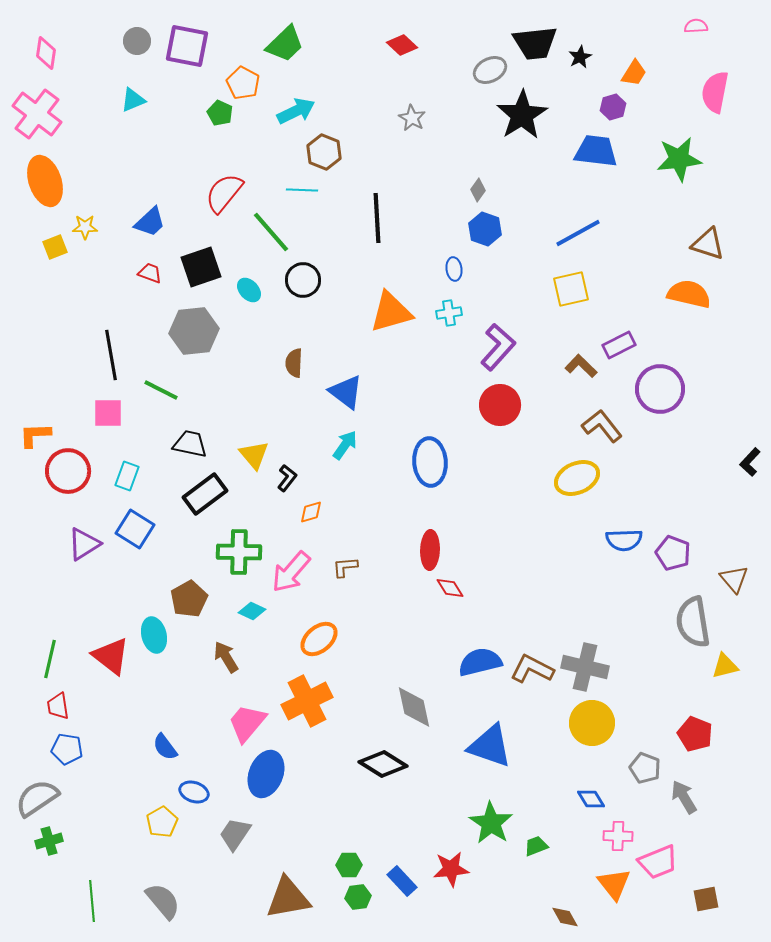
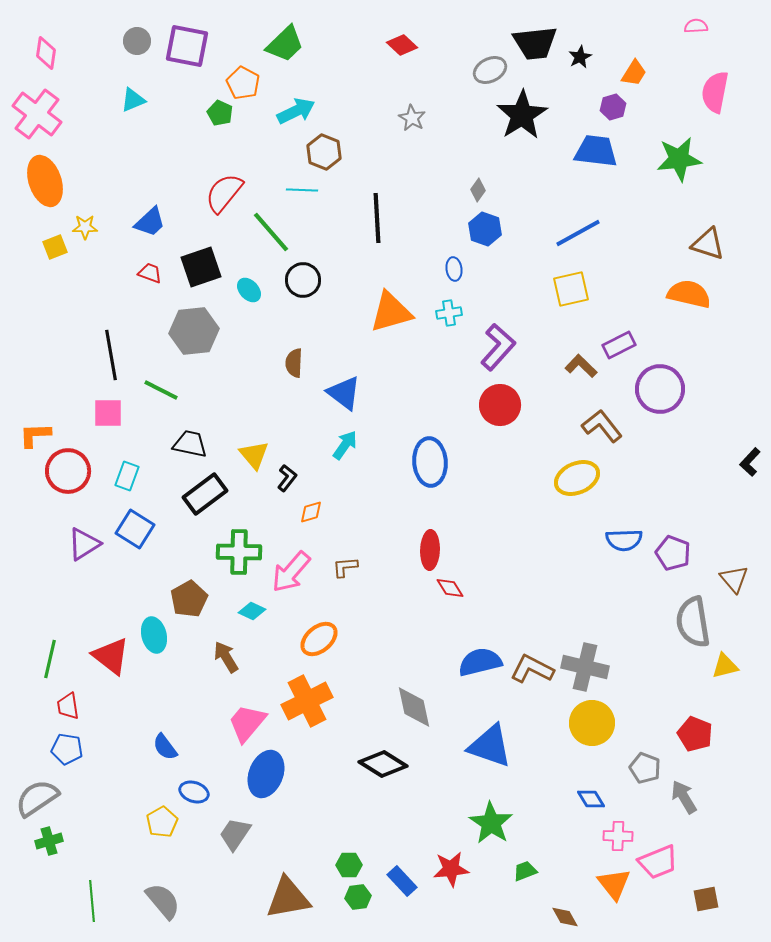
blue triangle at (346, 392): moved 2 px left, 1 px down
red trapezoid at (58, 706): moved 10 px right
green trapezoid at (536, 846): moved 11 px left, 25 px down
